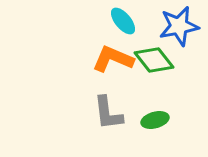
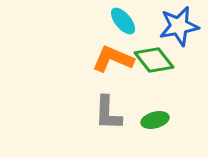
gray L-shape: rotated 9 degrees clockwise
